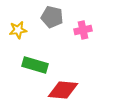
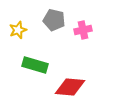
gray pentagon: moved 2 px right, 3 px down
yellow star: rotated 12 degrees counterclockwise
red diamond: moved 7 px right, 3 px up
